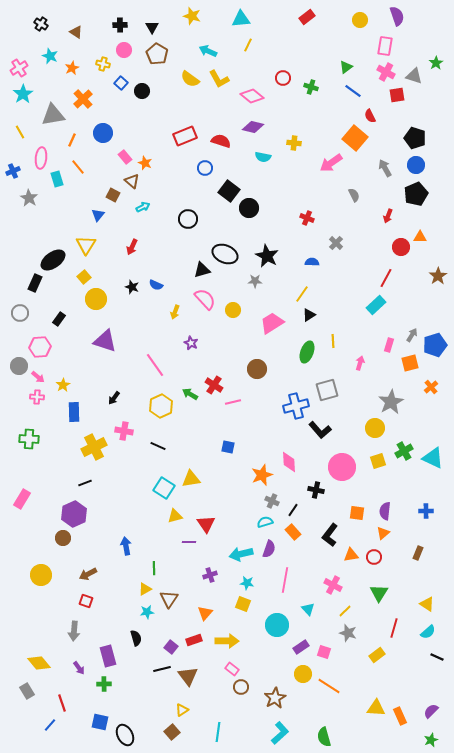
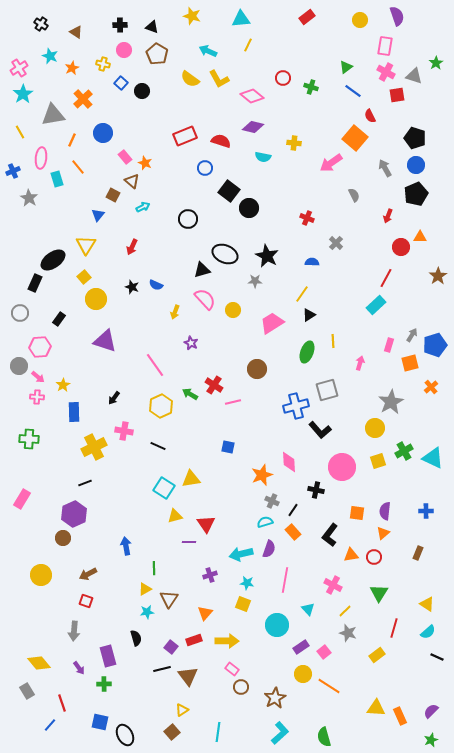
black triangle at (152, 27): rotated 40 degrees counterclockwise
pink square at (324, 652): rotated 32 degrees clockwise
